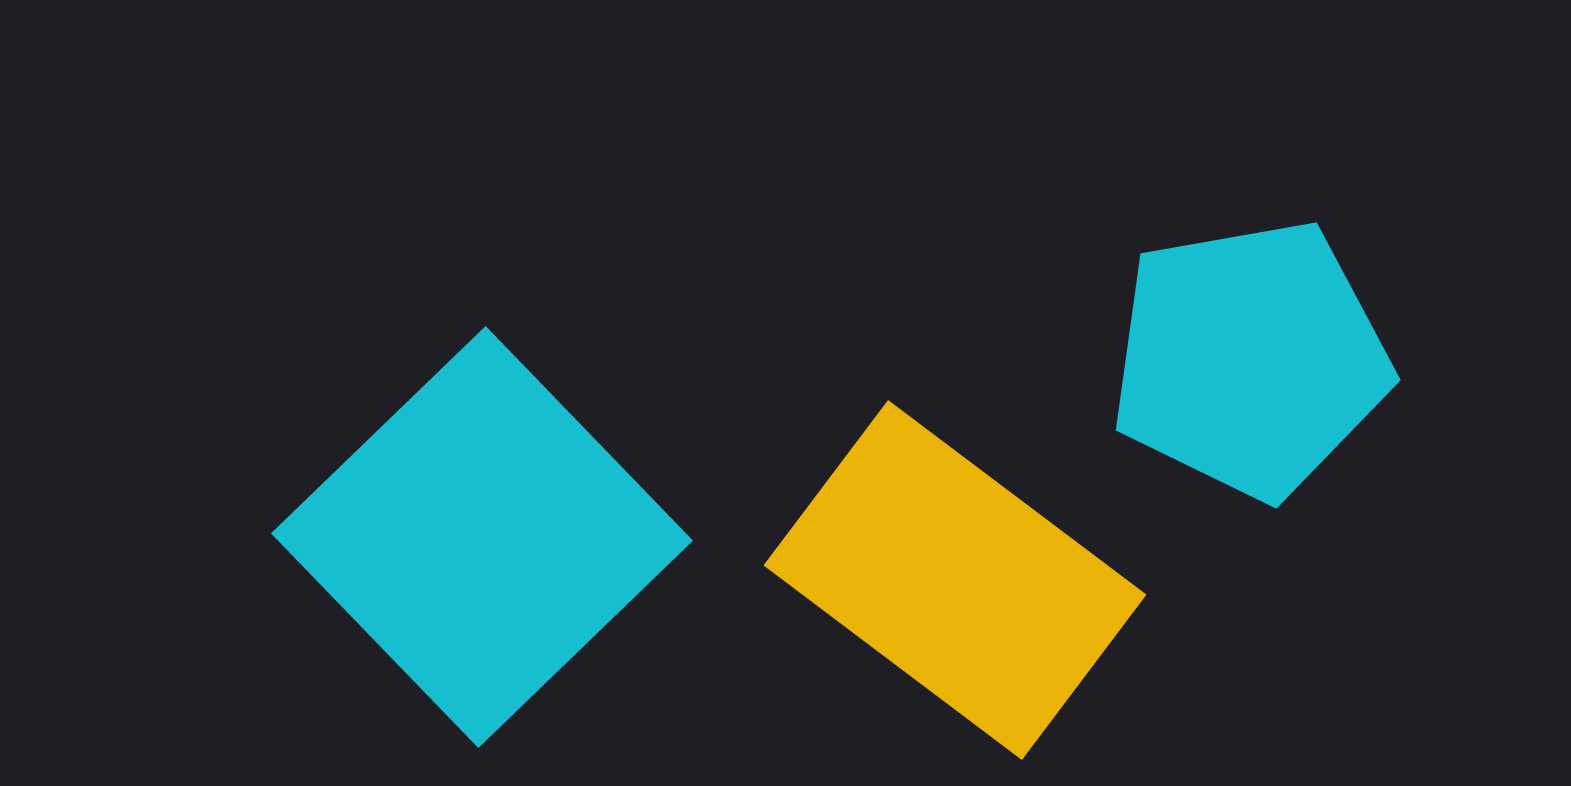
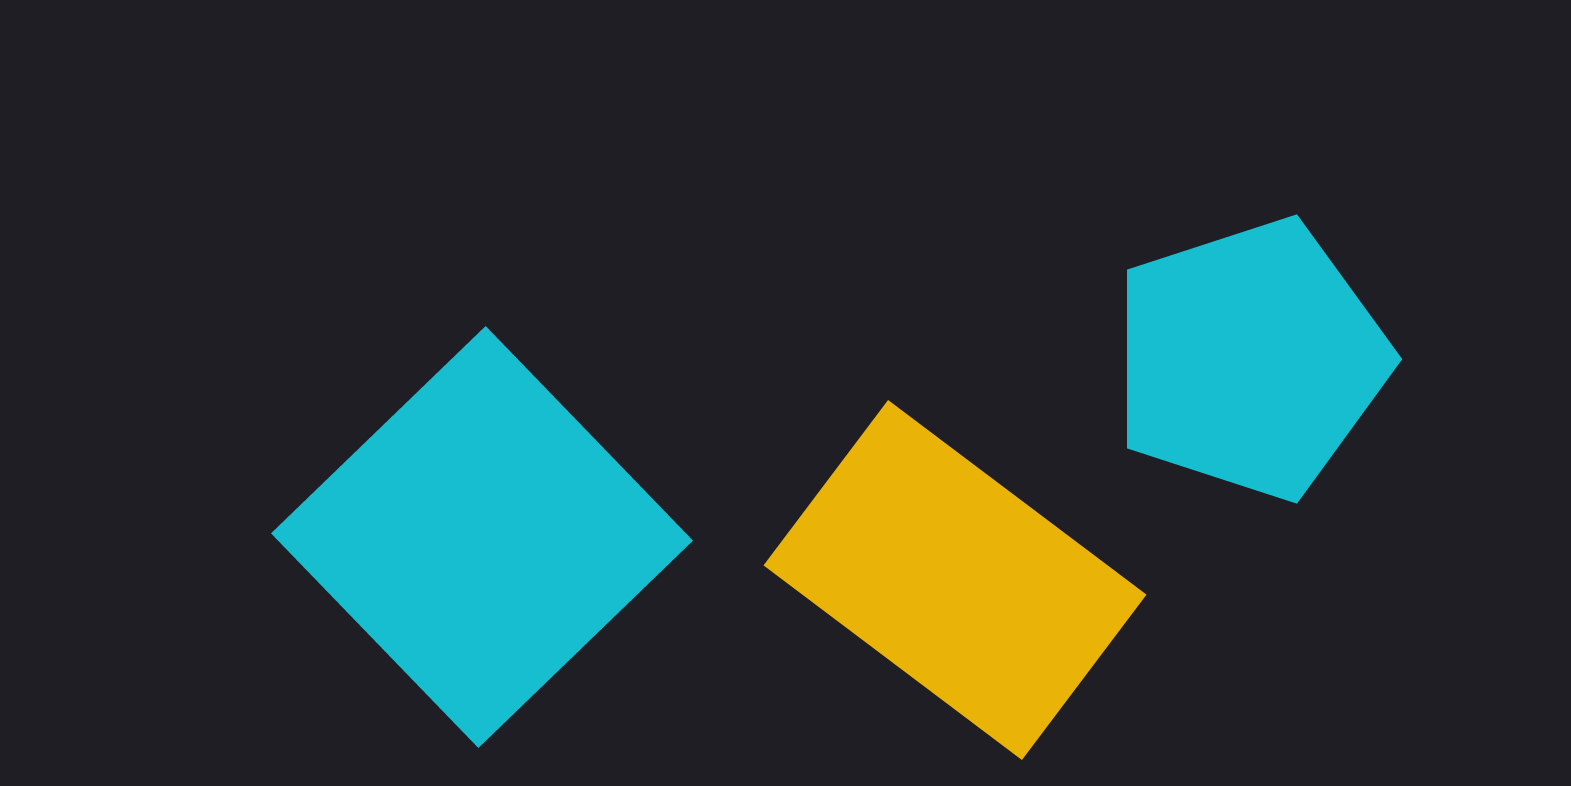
cyan pentagon: rotated 8 degrees counterclockwise
